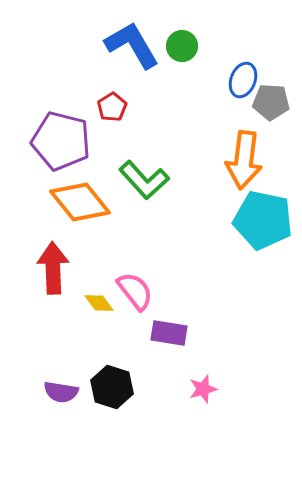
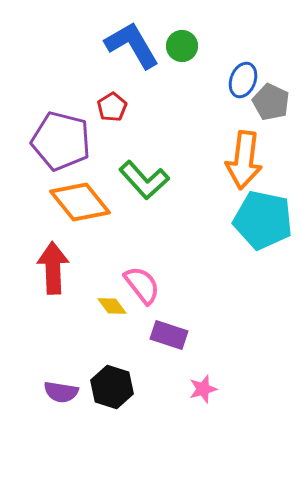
gray pentagon: rotated 21 degrees clockwise
pink semicircle: moved 7 px right, 6 px up
yellow diamond: moved 13 px right, 3 px down
purple rectangle: moved 2 px down; rotated 9 degrees clockwise
